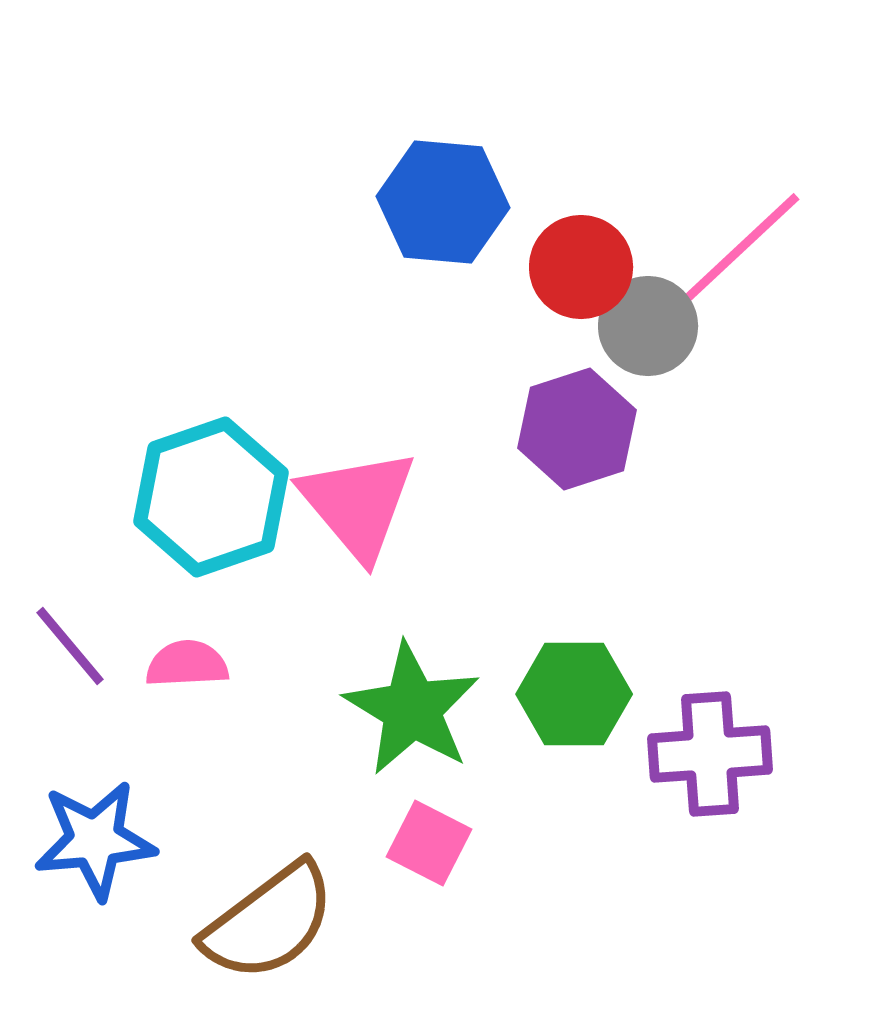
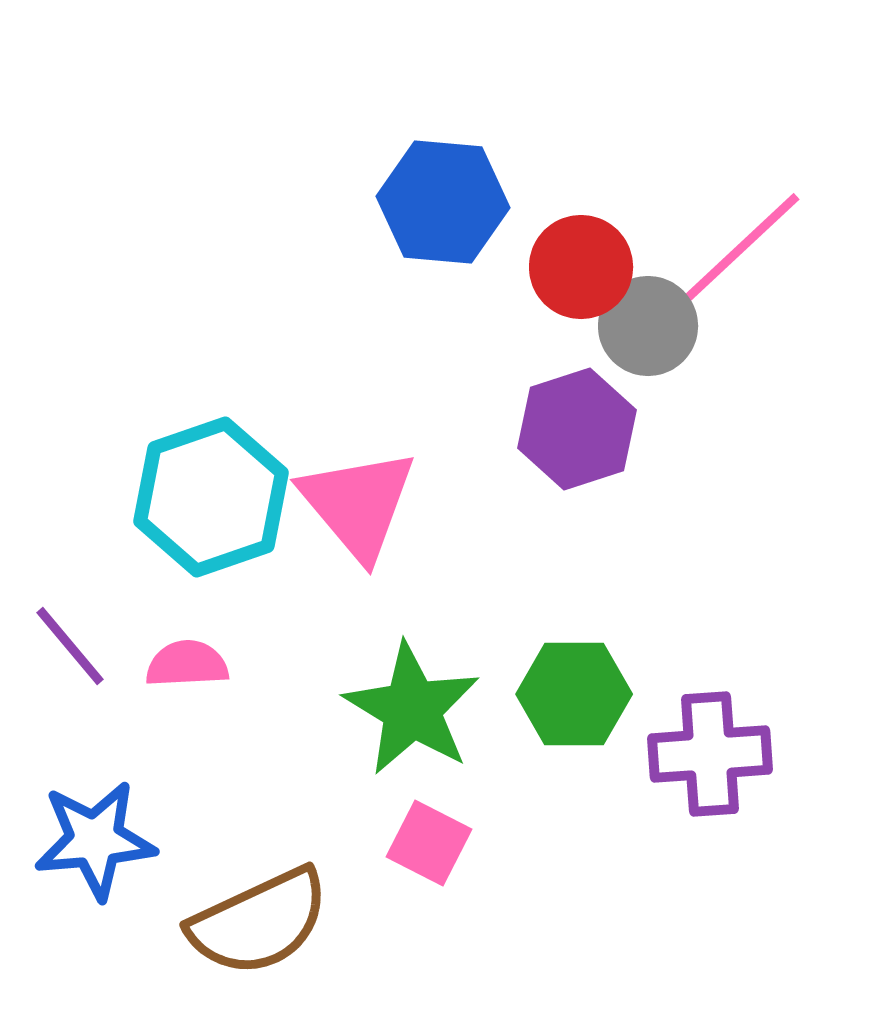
brown semicircle: moved 10 px left; rotated 12 degrees clockwise
